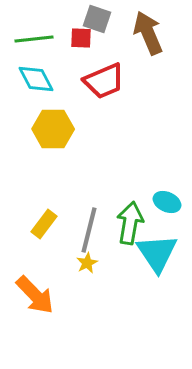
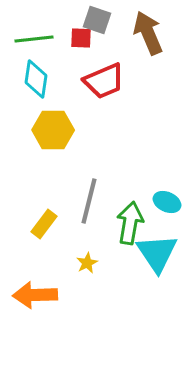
gray square: moved 1 px down
cyan diamond: rotated 36 degrees clockwise
yellow hexagon: moved 1 px down
gray line: moved 29 px up
orange arrow: rotated 132 degrees clockwise
